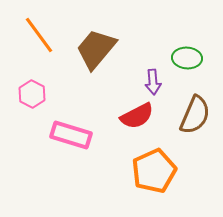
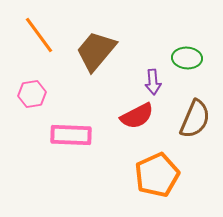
brown trapezoid: moved 2 px down
pink hexagon: rotated 24 degrees clockwise
brown semicircle: moved 4 px down
pink rectangle: rotated 15 degrees counterclockwise
orange pentagon: moved 3 px right, 4 px down
